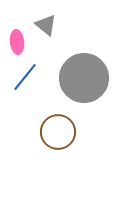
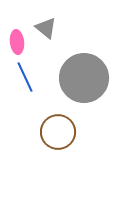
gray triangle: moved 3 px down
blue line: rotated 64 degrees counterclockwise
